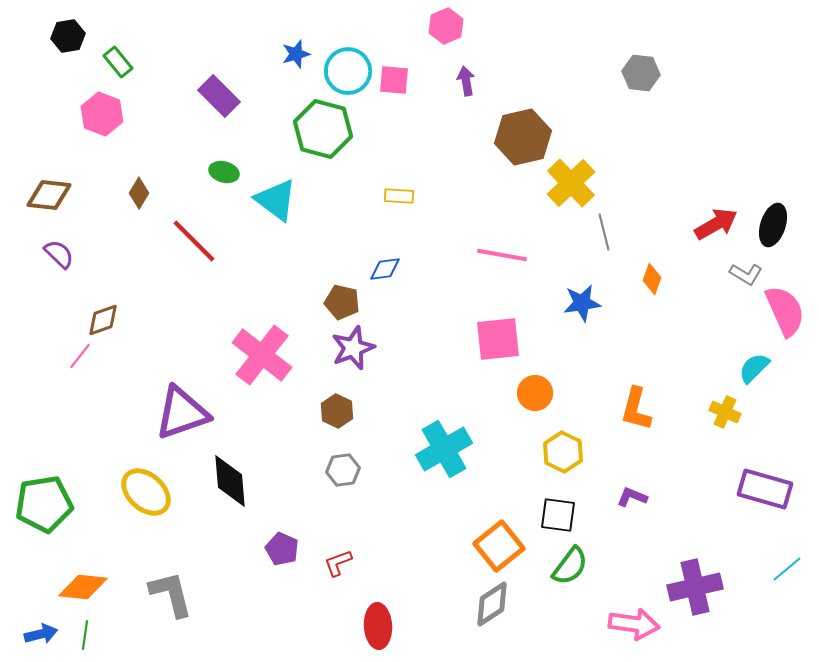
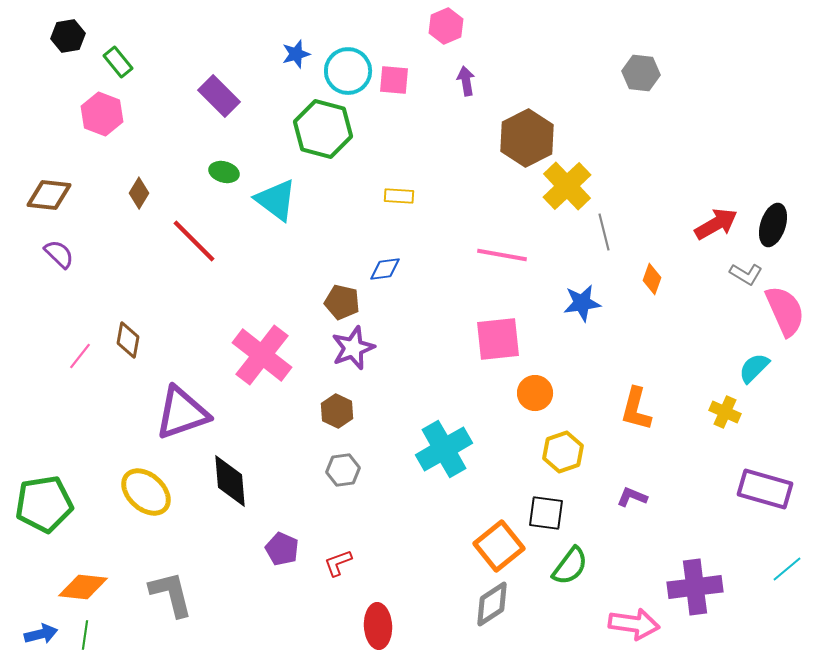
brown hexagon at (523, 137): moved 4 px right, 1 px down; rotated 14 degrees counterclockwise
yellow cross at (571, 183): moved 4 px left, 3 px down
brown diamond at (103, 320): moved 25 px right, 20 px down; rotated 60 degrees counterclockwise
yellow hexagon at (563, 452): rotated 15 degrees clockwise
black square at (558, 515): moved 12 px left, 2 px up
purple cross at (695, 587): rotated 6 degrees clockwise
